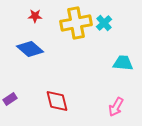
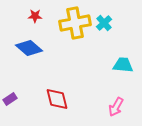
yellow cross: moved 1 px left
blue diamond: moved 1 px left, 1 px up
cyan trapezoid: moved 2 px down
red diamond: moved 2 px up
